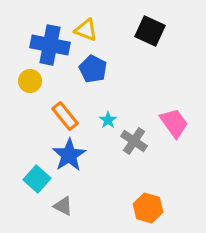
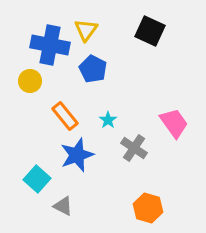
yellow triangle: rotated 45 degrees clockwise
gray cross: moved 7 px down
blue star: moved 8 px right; rotated 12 degrees clockwise
